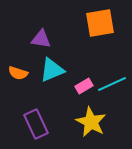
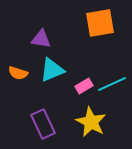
purple rectangle: moved 7 px right
